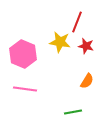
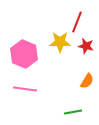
yellow star: rotated 10 degrees counterclockwise
pink hexagon: moved 1 px right
